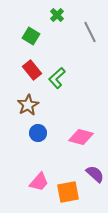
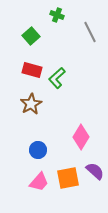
green cross: rotated 24 degrees counterclockwise
green square: rotated 18 degrees clockwise
red rectangle: rotated 36 degrees counterclockwise
brown star: moved 3 px right, 1 px up
blue circle: moved 17 px down
pink diamond: rotated 75 degrees counterclockwise
purple semicircle: moved 3 px up
orange square: moved 14 px up
